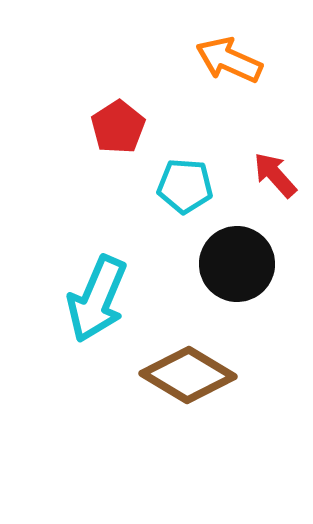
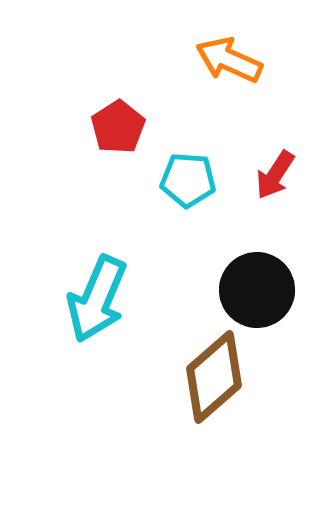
red arrow: rotated 105 degrees counterclockwise
cyan pentagon: moved 3 px right, 6 px up
black circle: moved 20 px right, 26 px down
brown diamond: moved 26 px right, 2 px down; rotated 72 degrees counterclockwise
